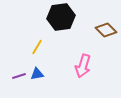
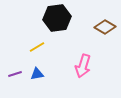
black hexagon: moved 4 px left, 1 px down
brown diamond: moved 1 px left, 3 px up; rotated 15 degrees counterclockwise
yellow line: rotated 28 degrees clockwise
purple line: moved 4 px left, 2 px up
